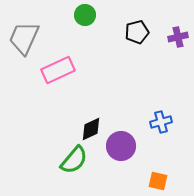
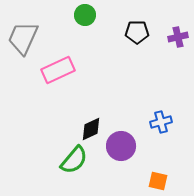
black pentagon: rotated 15 degrees clockwise
gray trapezoid: moved 1 px left
